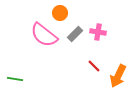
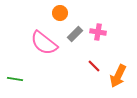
pink semicircle: moved 8 px down
